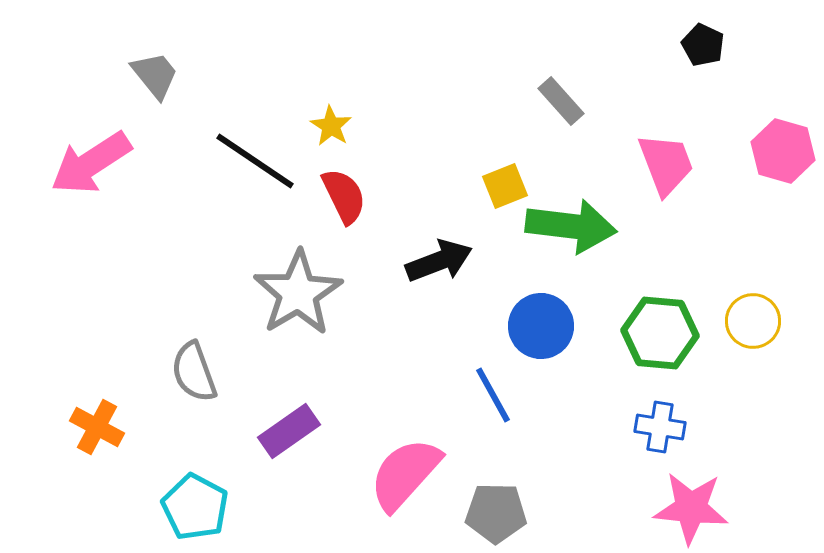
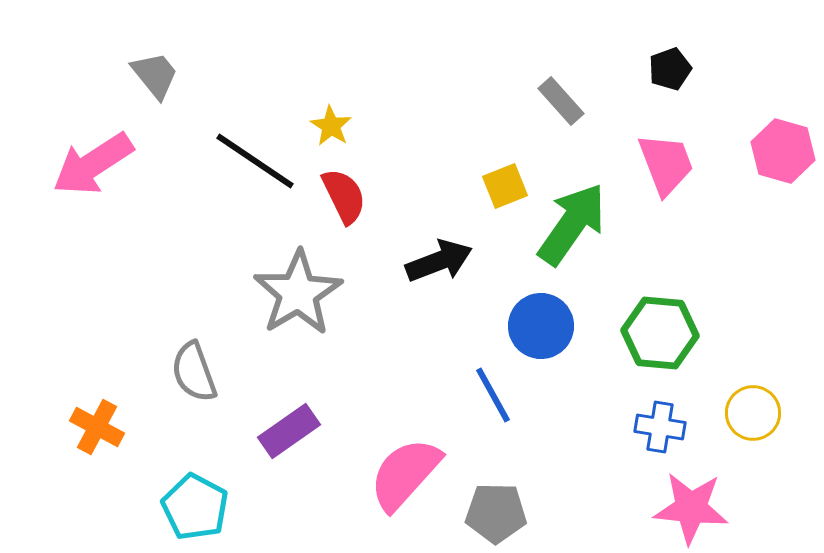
black pentagon: moved 33 px left, 24 px down; rotated 27 degrees clockwise
pink arrow: moved 2 px right, 1 px down
green arrow: moved 1 px right, 2 px up; rotated 62 degrees counterclockwise
yellow circle: moved 92 px down
